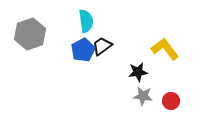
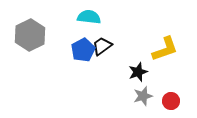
cyan semicircle: moved 3 px right, 4 px up; rotated 75 degrees counterclockwise
gray hexagon: moved 1 px down; rotated 8 degrees counterclockwise
yellow L-shape: rotated 108 degrees clockwise
black star: rotated 12 degrees counterclockwise
gray star: rotated 24 degrees counterclockwise
